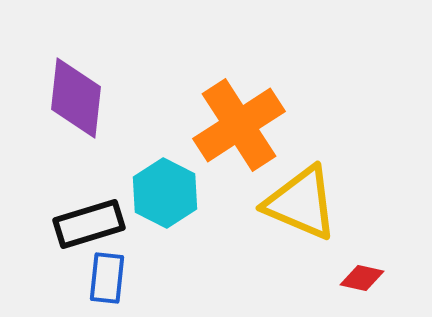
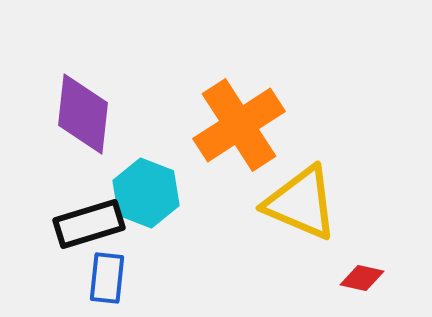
purple diamond: moved 7 px right, 16 px down
cyan hexagon: moved 19 px left; rotated 6 degrees counterclockwise
